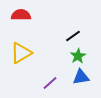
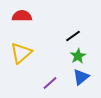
red semicircle: moved 1 px right, 1 px down
yellow triangle: rotated 10 degrees counterclockwise
blue triangle: rotated 30 degrees counterclockwise
